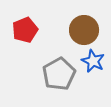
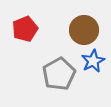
red pentagon: moved 1 px up
blue star: rotated 20 degrees clockwise
